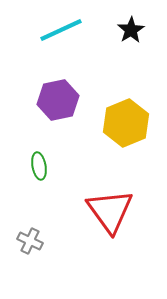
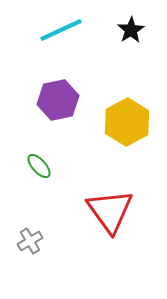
yellow hexagon: moved 1 px right, 1 px up; rotated 6 degrees counterclockwise
green ellipse: rotated 32 degrees counterclockwise
gray cross: rotated 35 degrees clockwise
